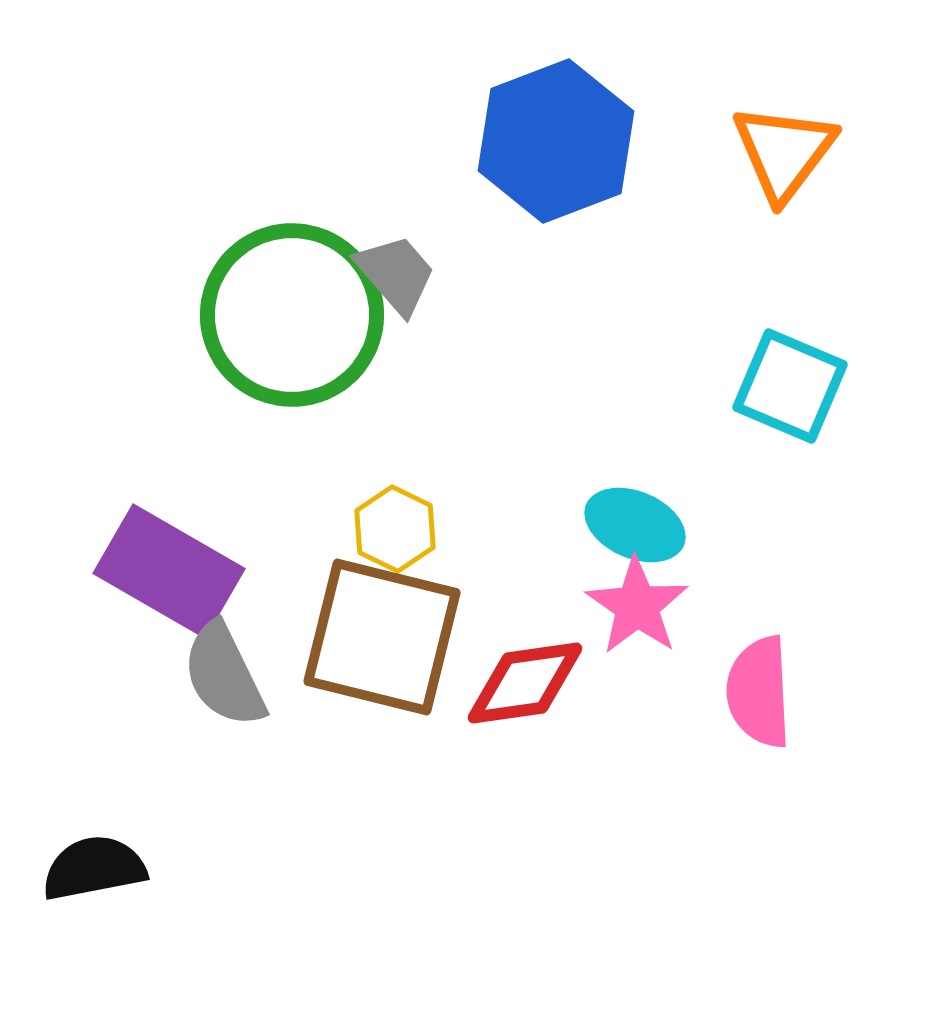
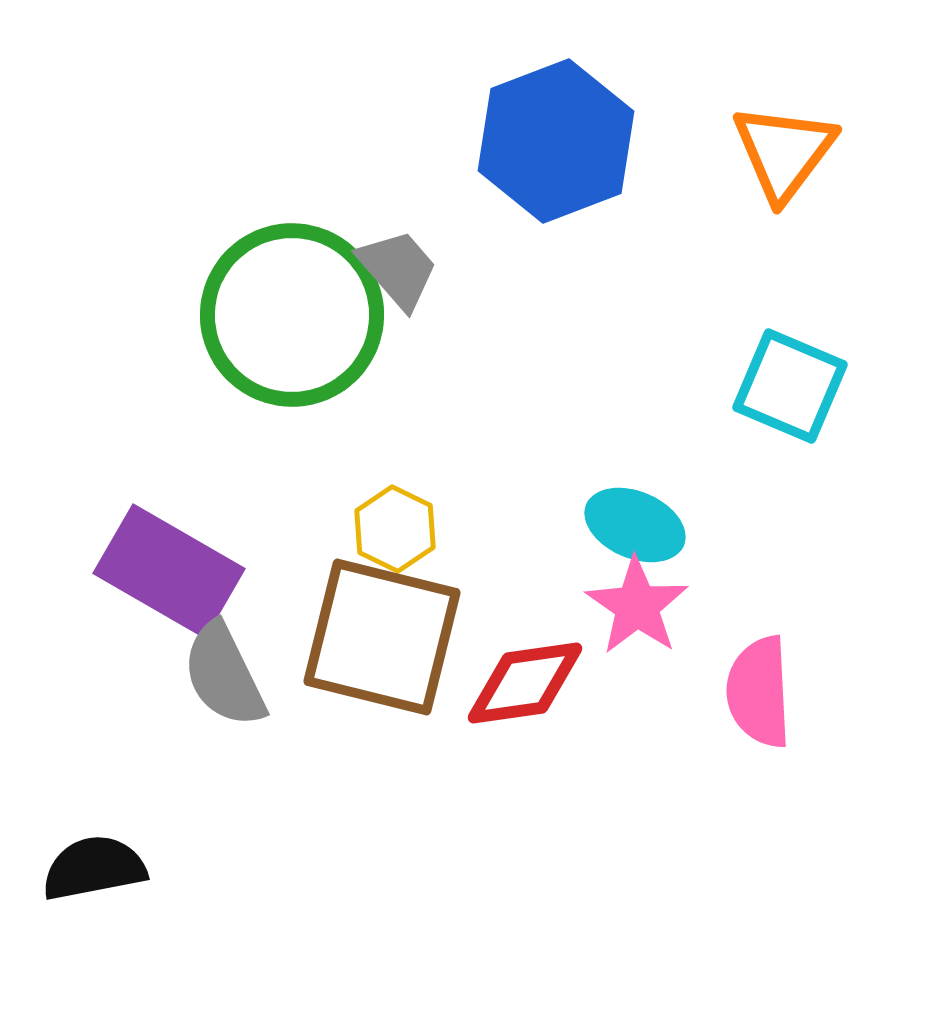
gray trapezoid: moved 2 px right, 5 px up
